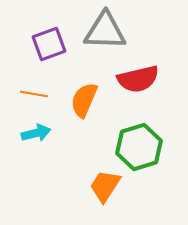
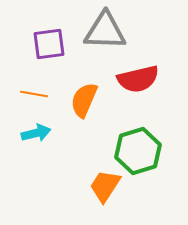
purple square: rotated 12 degrees clockwise
green hexagon: moved 1 px left, 4 px down
